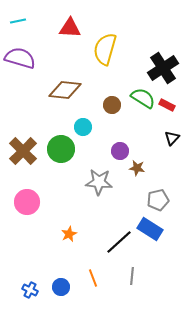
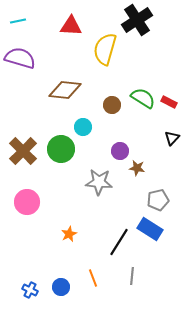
red triangle: moved 1 px right, 2 px up
black cross: moved 26 px left, 48 px up
red rectangle: moved 2 px right, 3 px up
black line: rotated 16 degrees counterclockwise
